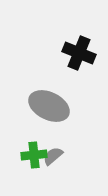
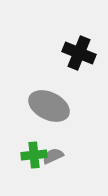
gray semicircle: rotated 15 degrees clockwise
